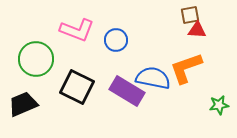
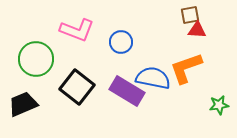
blue circle: moved 5 px right, 2 px down
black square: rotated 12 degrees clockwise
